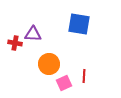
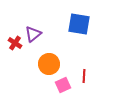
purple triangle: rotated 42 degrees counterclockwise
red cross: rotated 24 degrees clockwise
pink square: moved 1 px left, 2 px down
